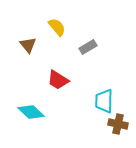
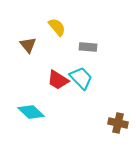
gray rectangle: rotated 36 degrees clockwise
cyan trapezoid: moved 23 px left, 23 px up; rotated 135 degrees clockwise
brown cross: moved 1 px up
